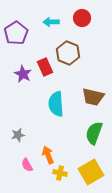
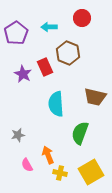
cyan arrow: moved 2 px left, 5 px down
brown trapezoid: moved 2 px right
green semicircle: moved 14 px left
